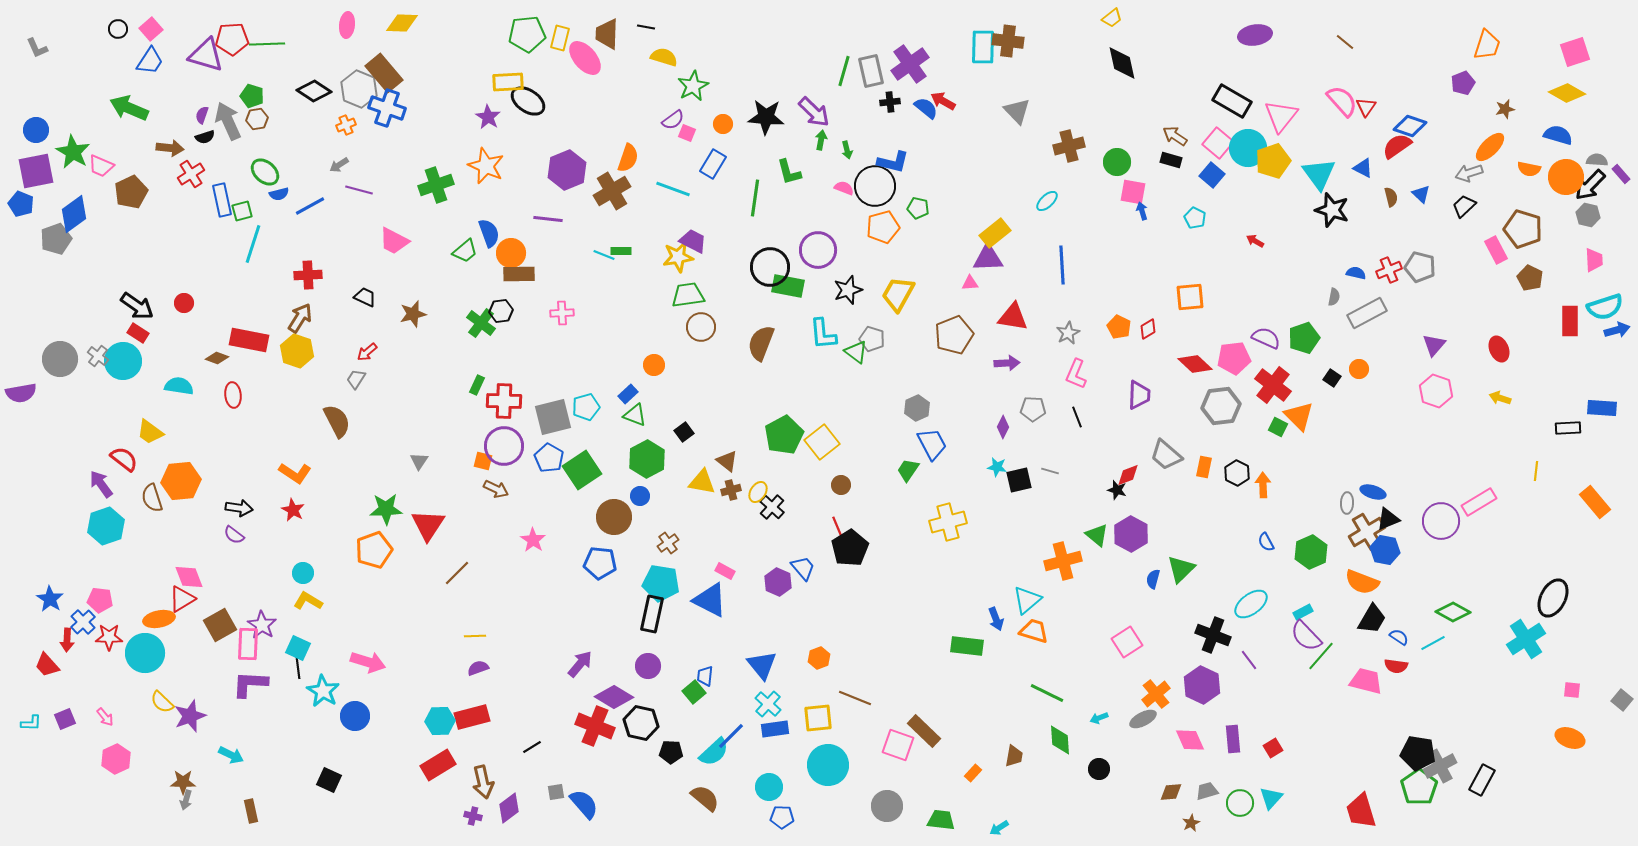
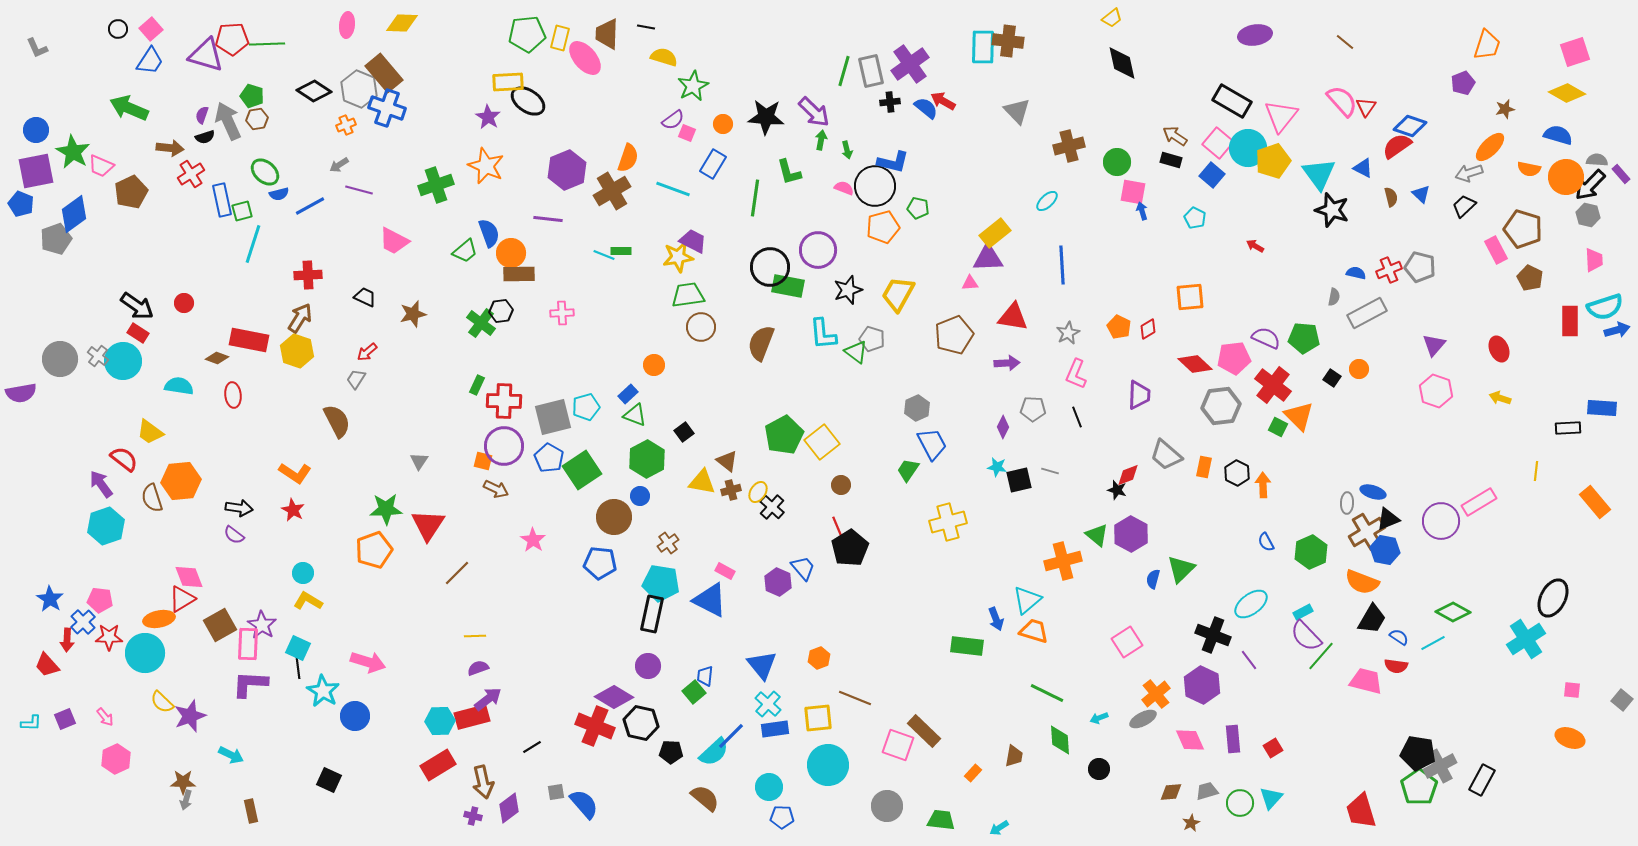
red arrow at (1255, 241): moved 5 px down
green pentagon at (1304, 338): rotated 24 degrees clockwise
purple arrow at (580, 664): moved 92 px left, 35 px down; rotated 12 degrees clockwise
